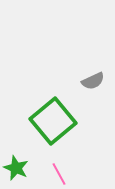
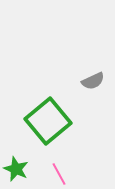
green square: moved 5 px left
green star: moved 1 px down
